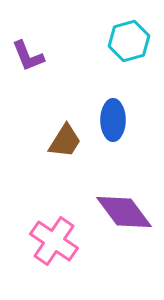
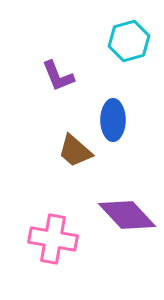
purple L-shape: moved 30 px right, 20 px down
brown trapezoid: moved 10 px right, 10 px down; rotated 99 degrees clockwise
purple diamond: moved 3 px right, 3 px down; rotated 6 degrees counterclockwise
pink cross: moved 1 px left, 2 px up; rotated 24 degrees counterclockwise
